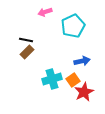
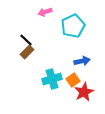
black line: rotated 32 degrees clockwise
